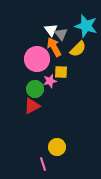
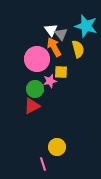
yellow semicircle: rotated 60 degrees counterclockwise
